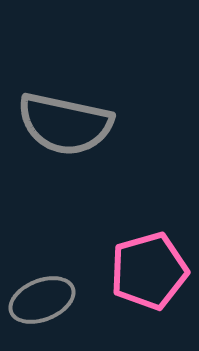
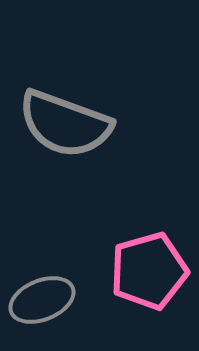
gray semicircle: rotated 8 degrees clockwise
